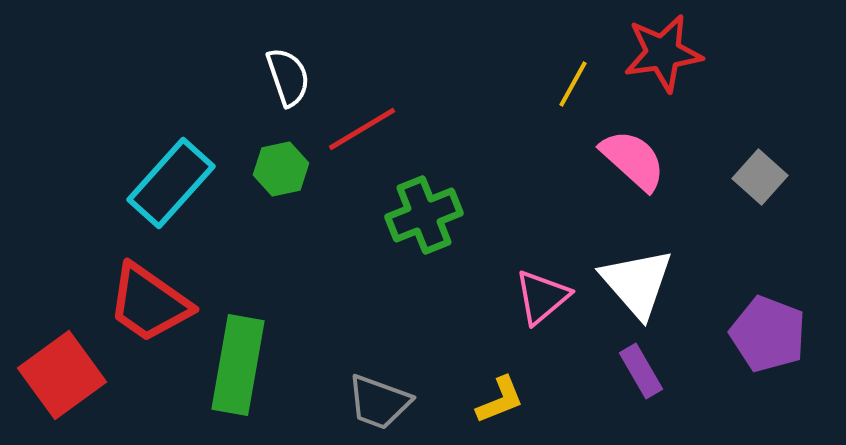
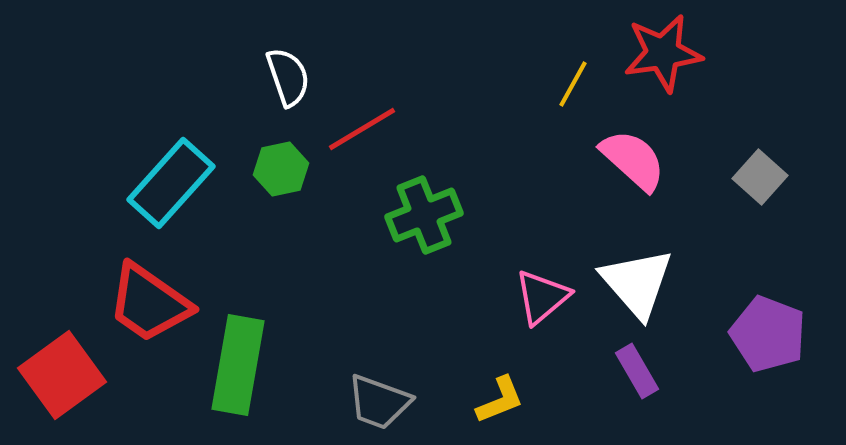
purple rectangle: moved 4 px left
